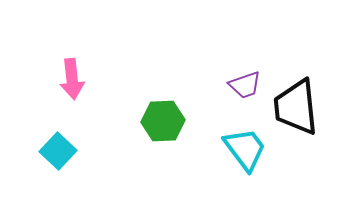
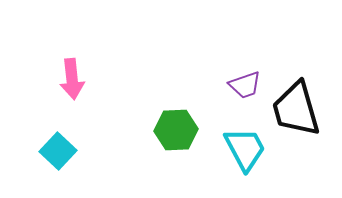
black trapezoid: moved 2 px down; rotated 10 degrees counterclockwise
green hexagon: moved 13 px right, 9 px down
cyan trapezoid: rotated 9 degrees clockwise
